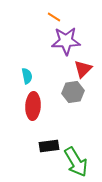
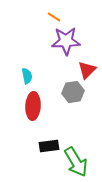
red triangle: moved 4 px right, 1 px down
